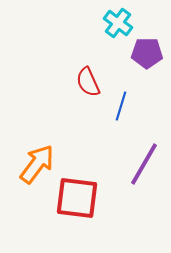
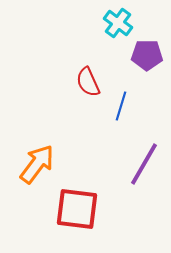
purple pentagon: moved 2 px down
red square: moved 11 px down
